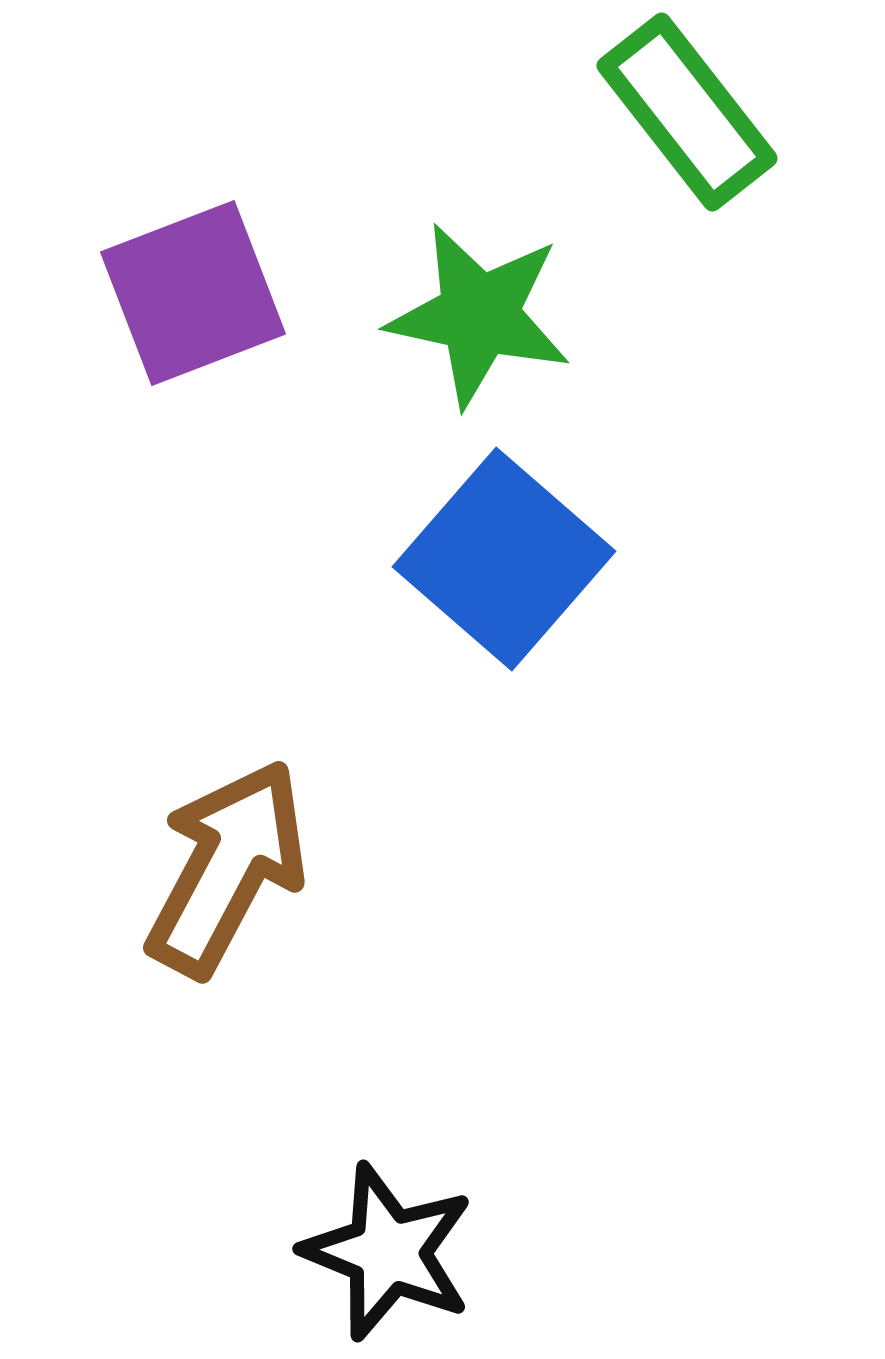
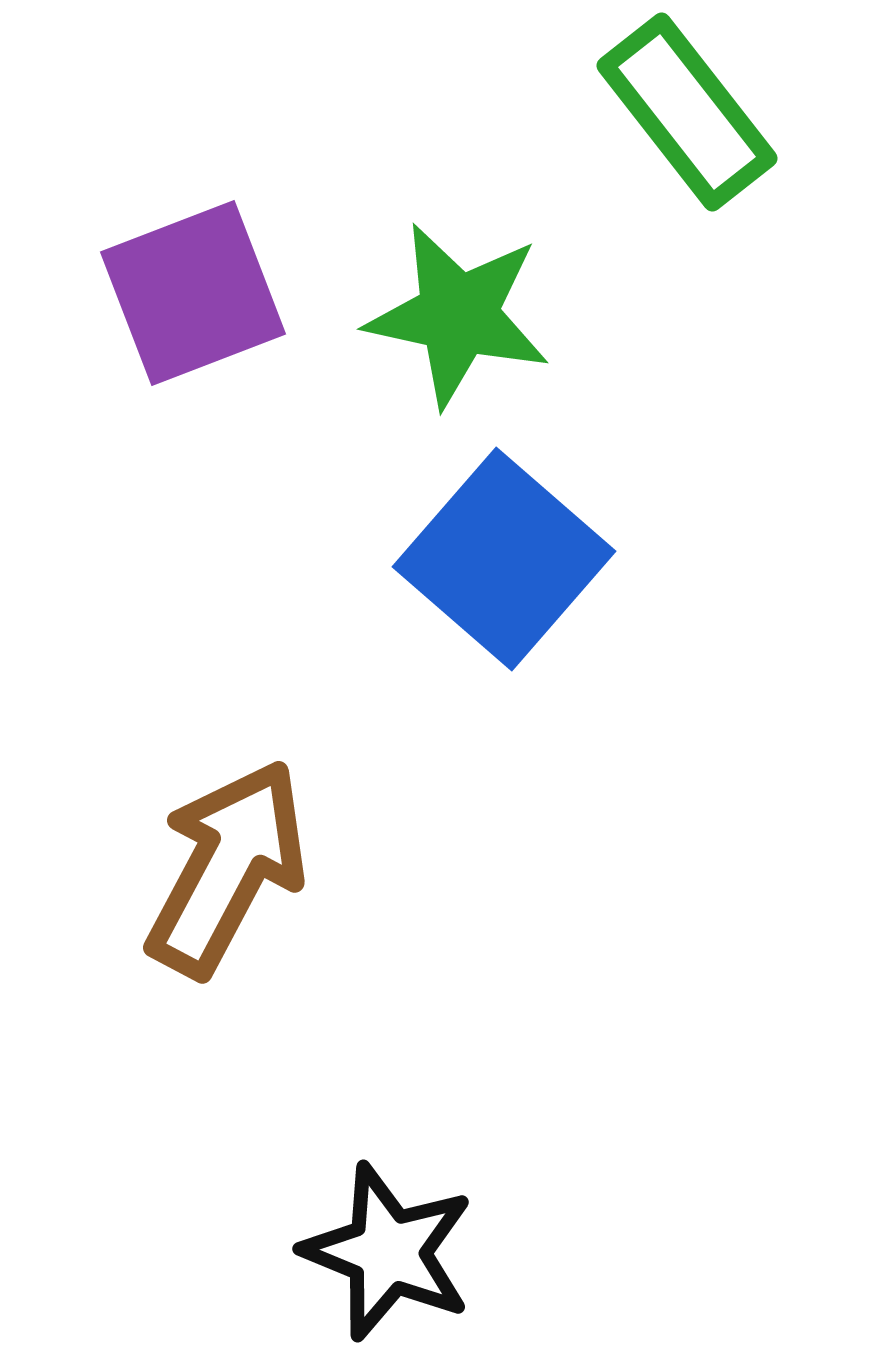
green star: moved 21 px left
